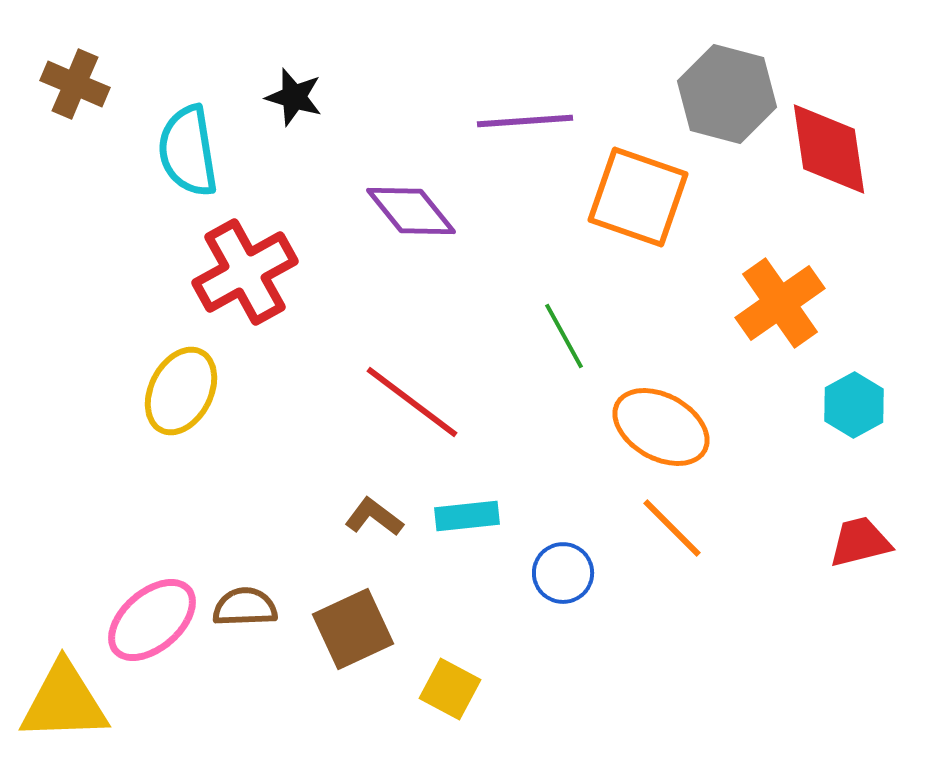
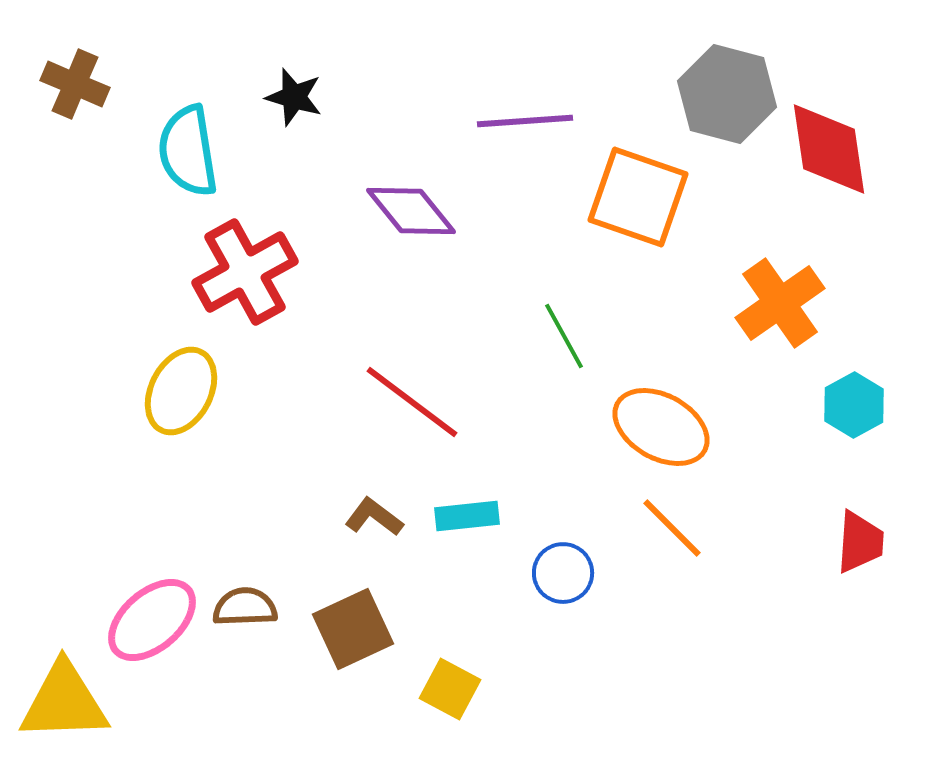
red trapezoid: rotated 108 degrees clockwise
